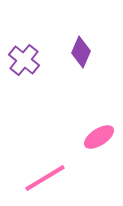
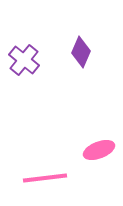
pink ellipse: moved 13 px down; rotated 12 degrees clockwise
pink line: rotated 24 degrees clockwise
